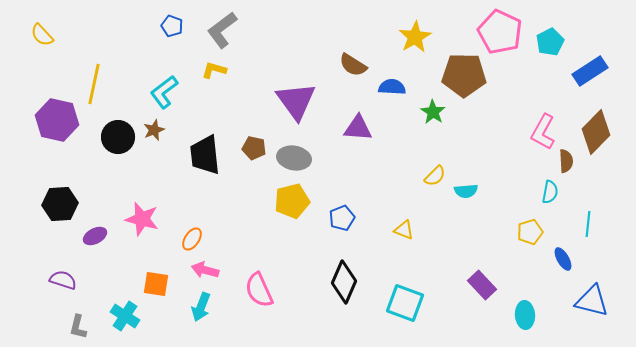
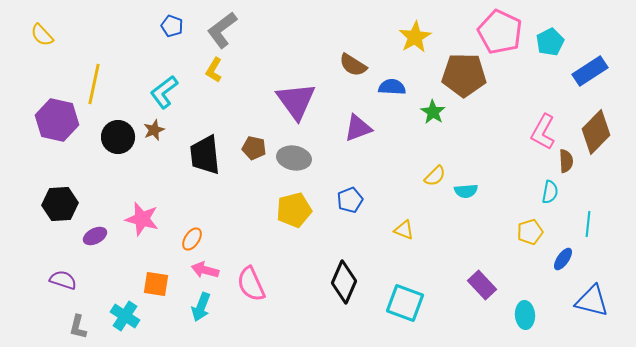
yellow L-shape at (214, 70): rotated 75 degrees counterclockwise
purple triangle at (358, 128): rotated 24 degrees counterclockwise
yellow pentagon at (292, 201): moved 2 px right, 9 px down
blue pentagon at (342, 218): moved 8 px right, 18 px up
blue ellipse at (563, 259): rotated 65 degrees clockwise
pink semicircle at (259, 290): moved 8 px left, 6 px up
